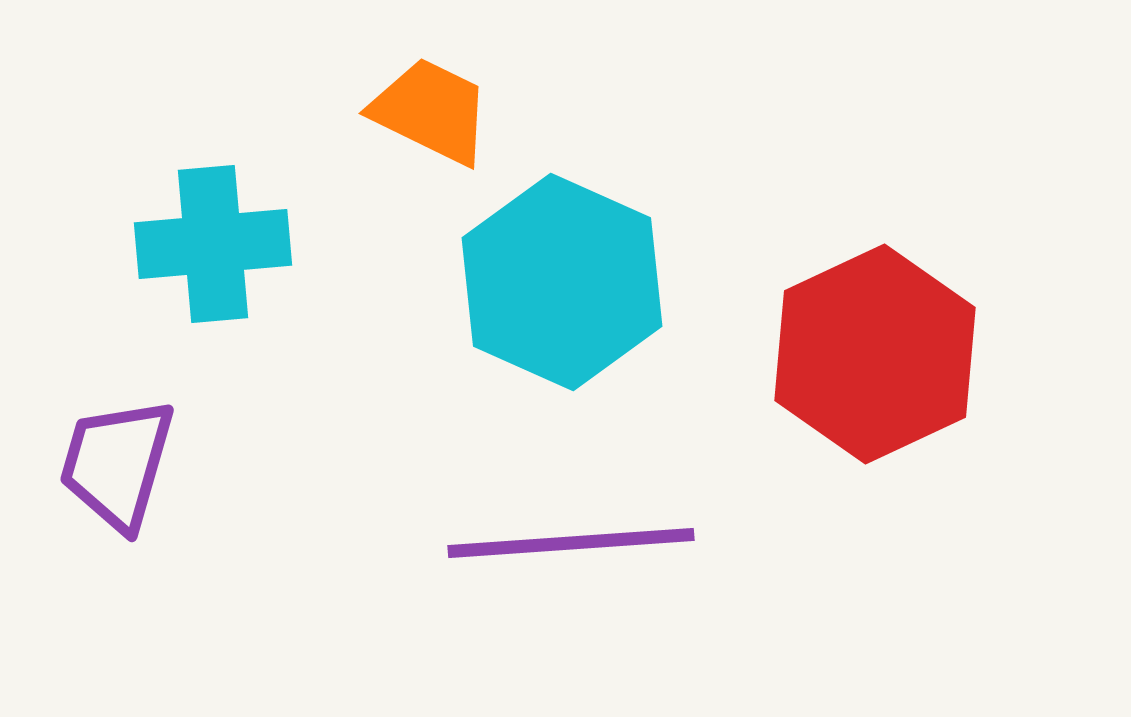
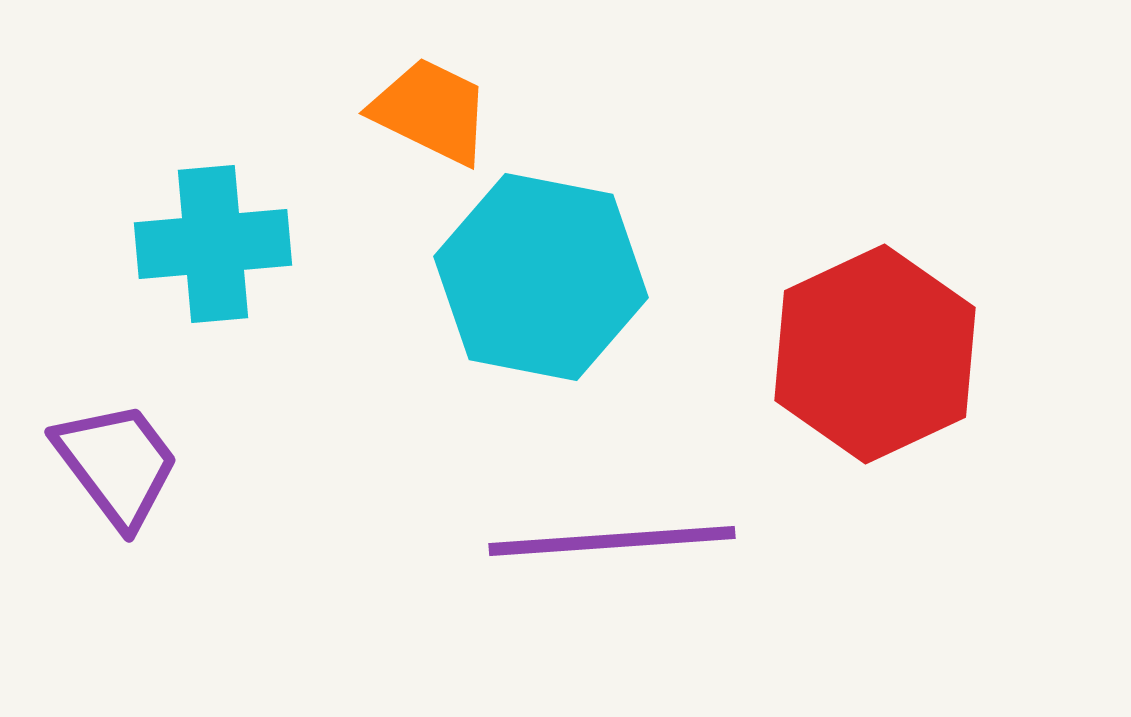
cyan hexagon: moved 21 px left, 5 px up; rotated 13 degrees counterclockwise
purple trapezoid: rotated 127 degrees clockwise
purple line: moved 41 px right, 2 px up
